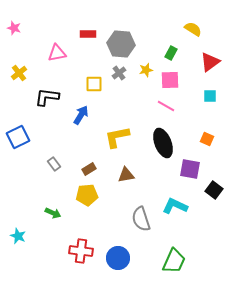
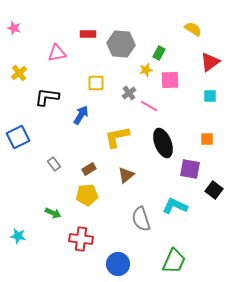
green rectangle: moved 12 px left
gray cross: moved 10 px right, 20 px down
yellow square: moved 2 px right, 1 px up
pink line: moved 17 px left
orange square: rotated 24 degrees counterclockwise
brown triangle: rotated 30 degrees counterclockwise
cyan star: rotated 14 degrees counterclockwise
red cross: moved 12 px up
blue circle: moved 6 px down
